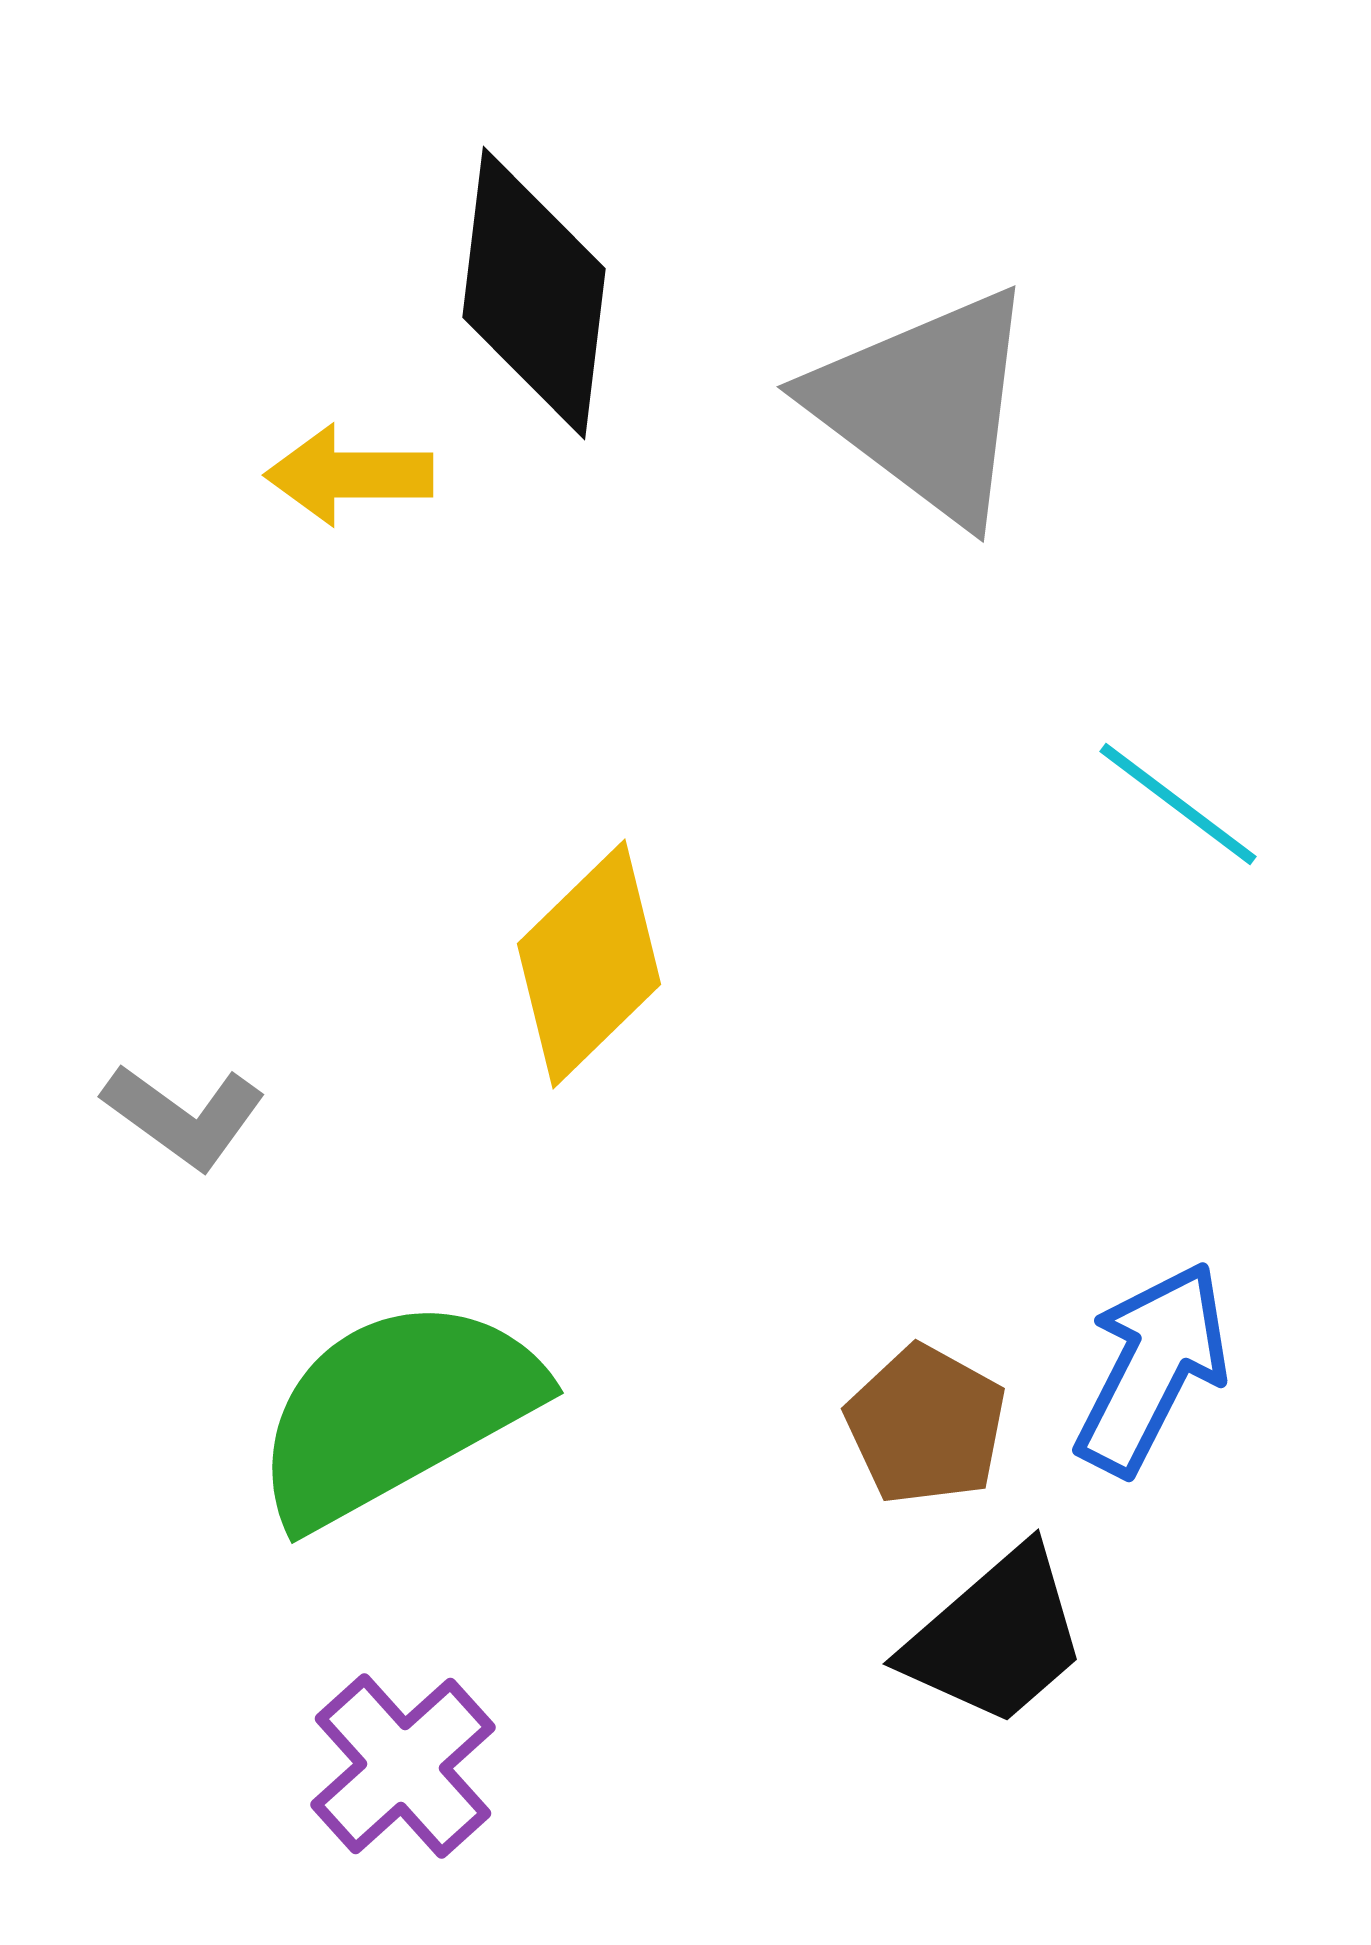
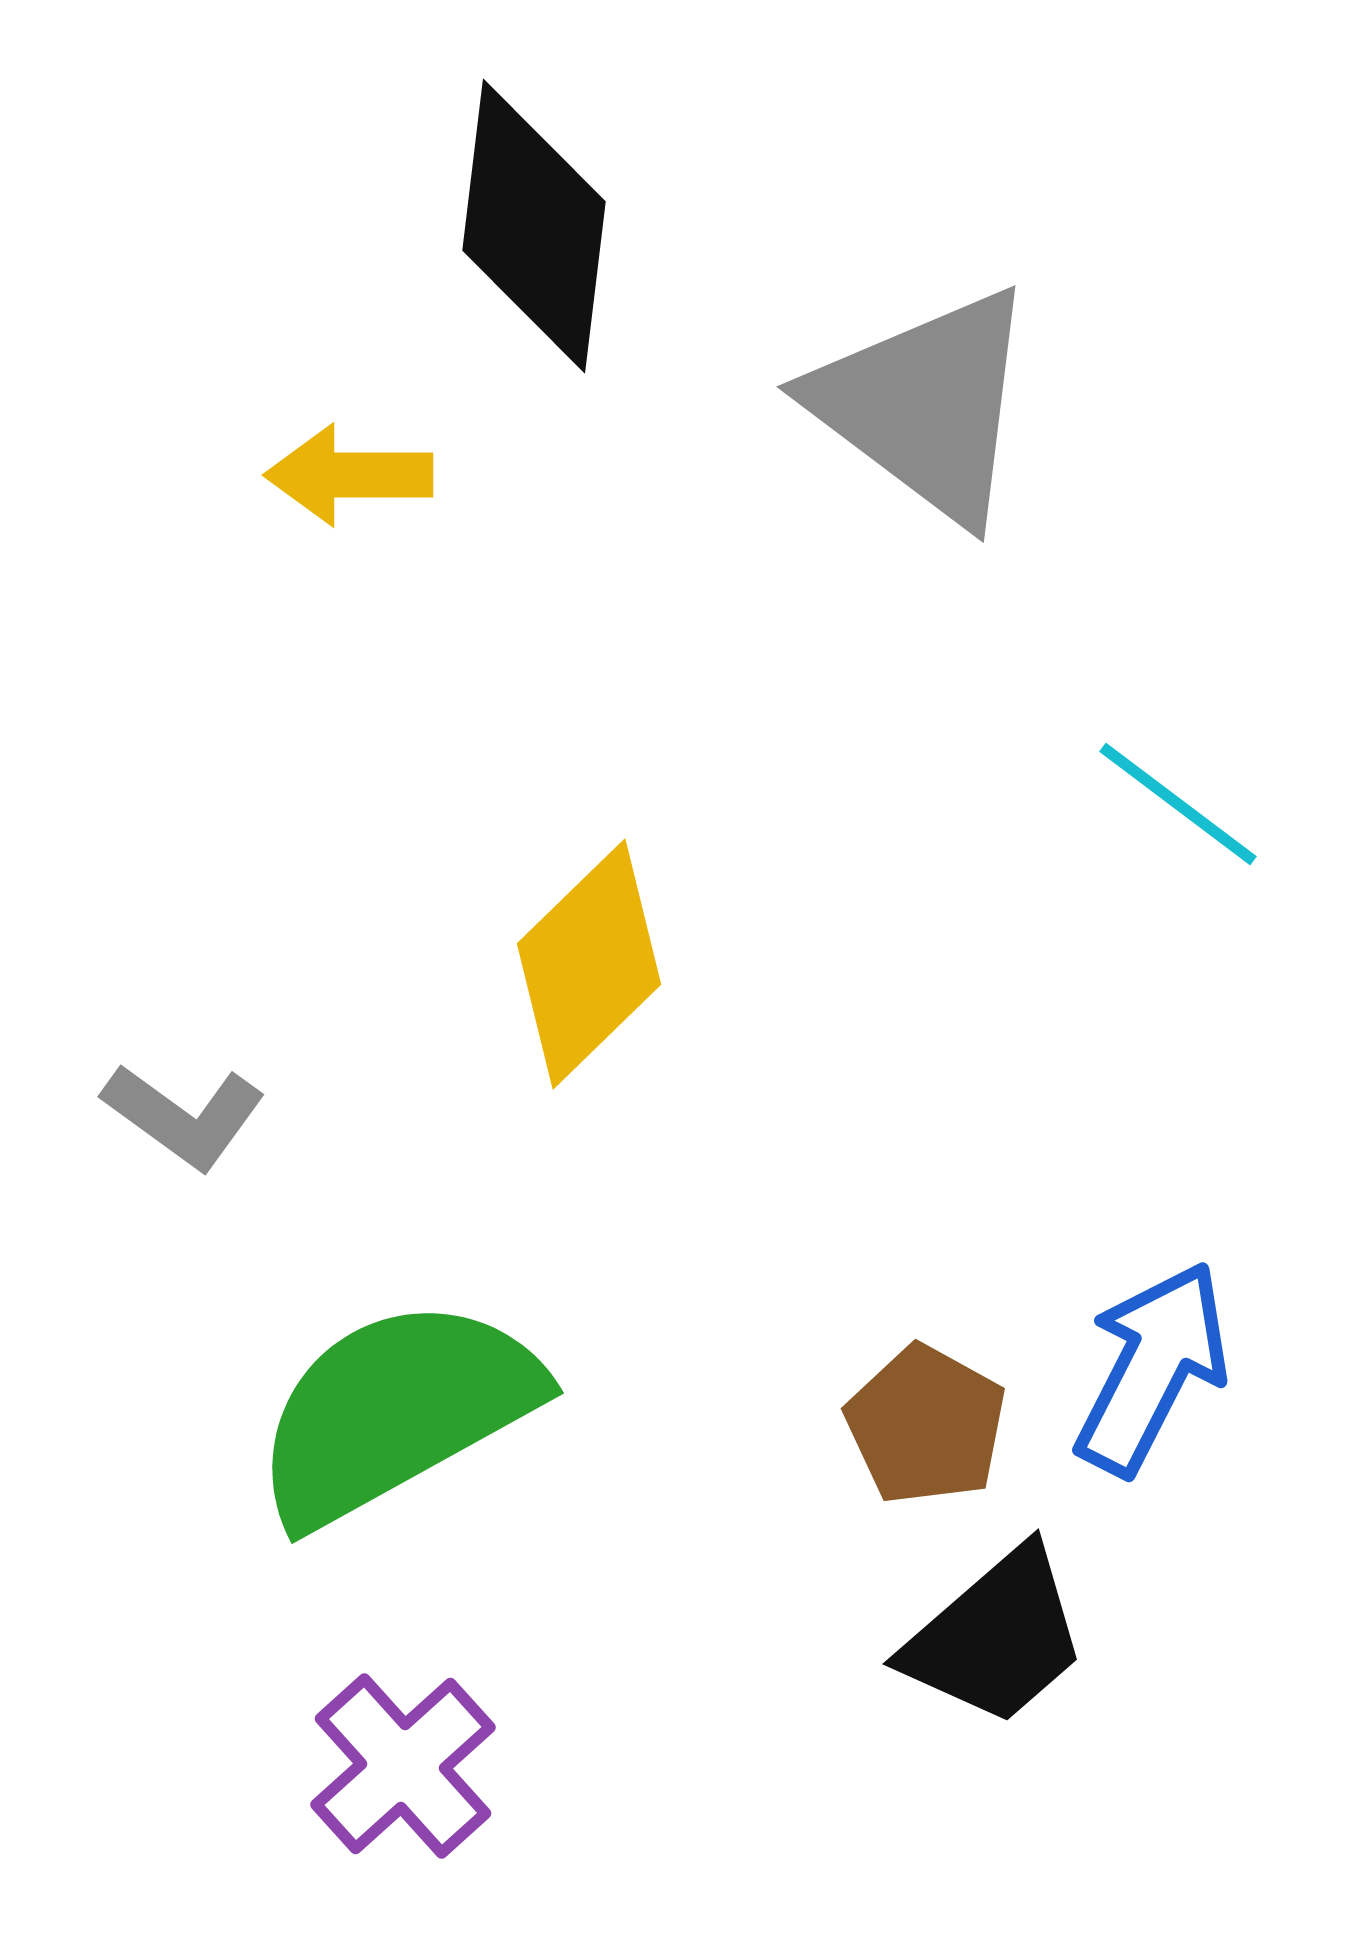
black diamond: moved 67 px up
